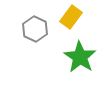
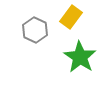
gray hexagon: moved 1 px down
